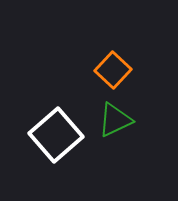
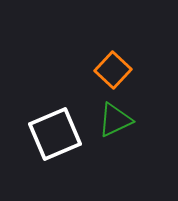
white square: moved 1 px left, 1 px up; rotated 18 degrees clockwise
